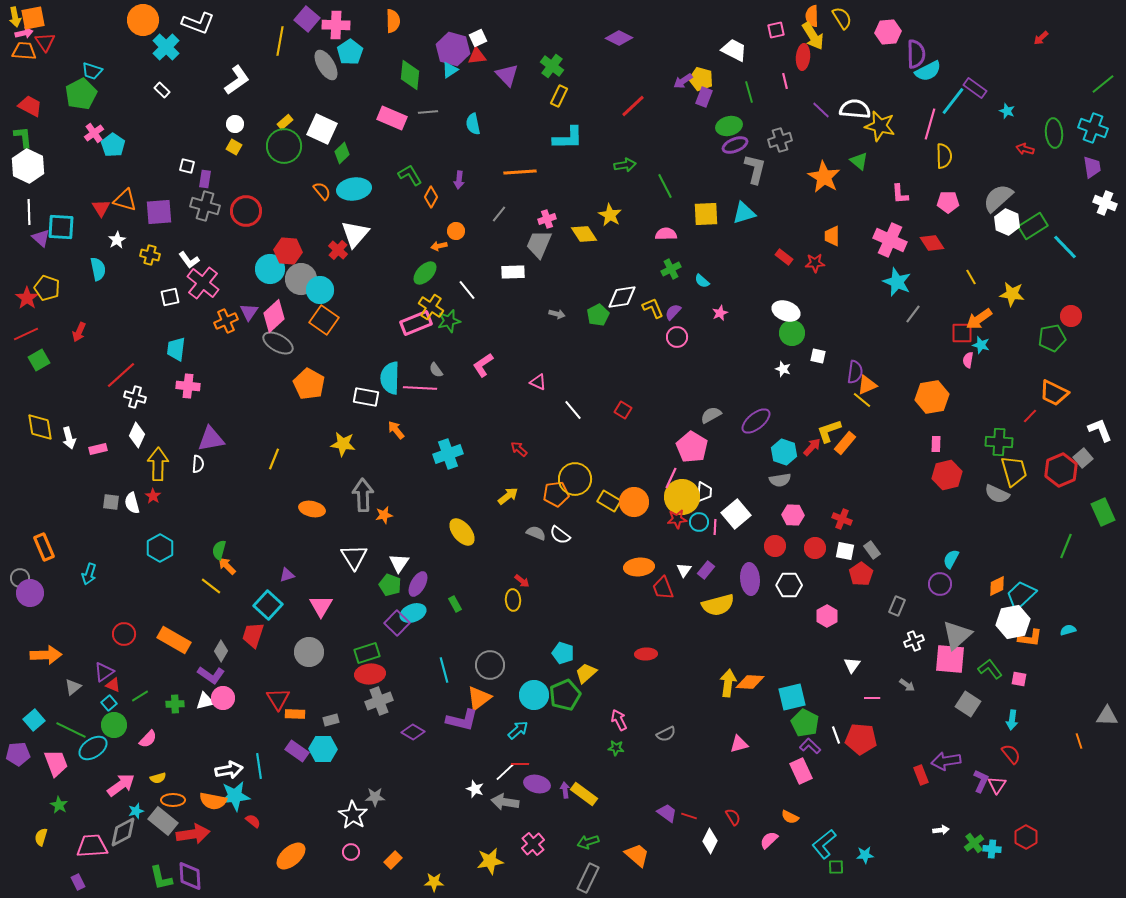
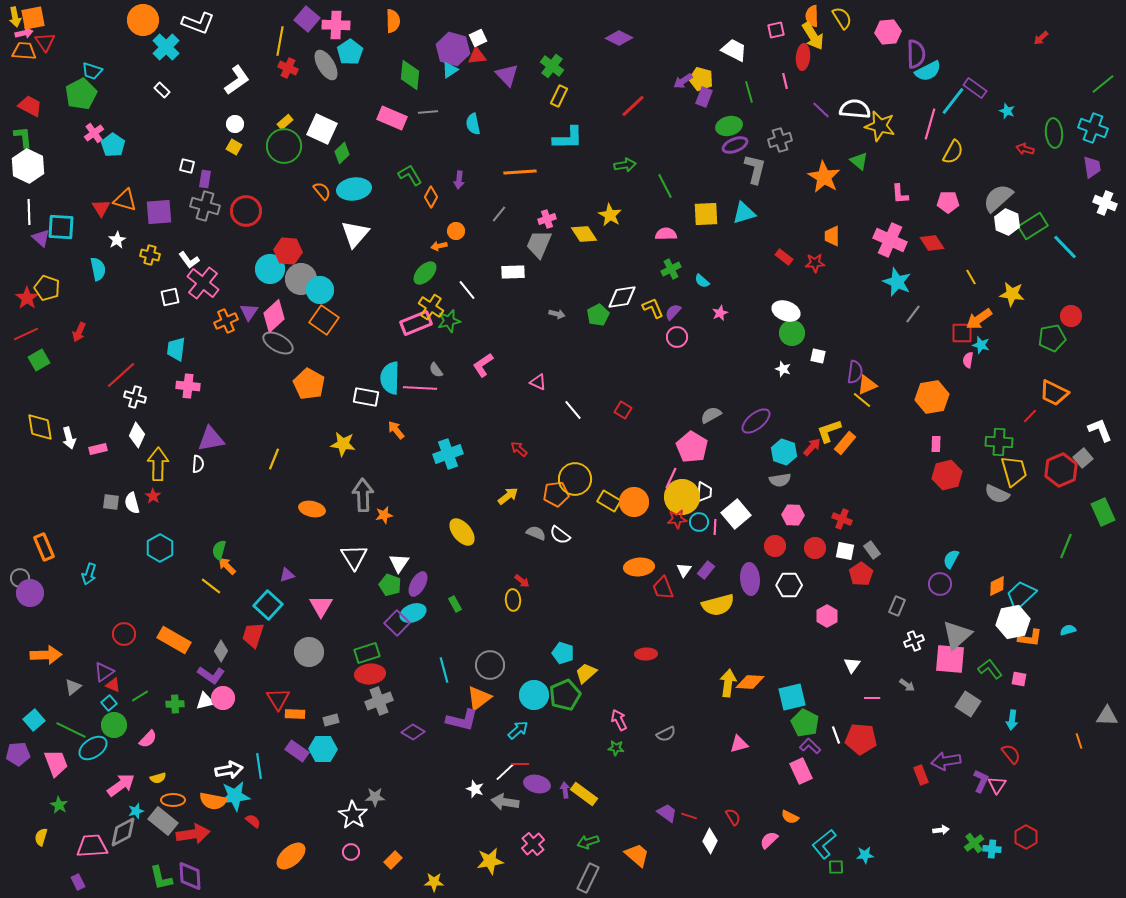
yellow semicircle at (944, 156): moved 9 px right, 4 px up; rotated 30 degrees clockwise
red cross at (338, 250): moved 50 px left, 182 px up; rotated 18 degrees counterclockwise
